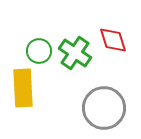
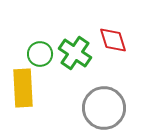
green circle: moved 1 px right, 3 px down
